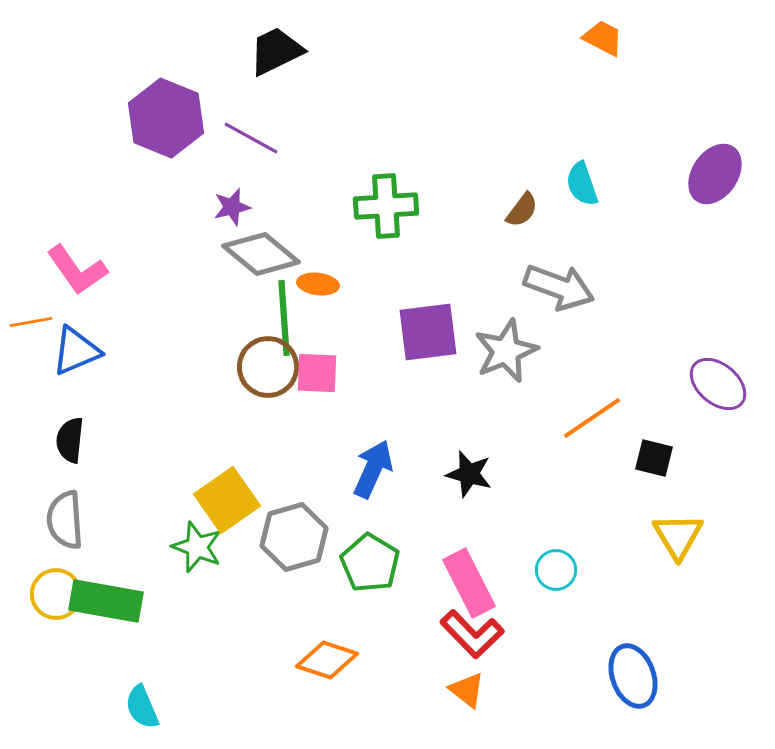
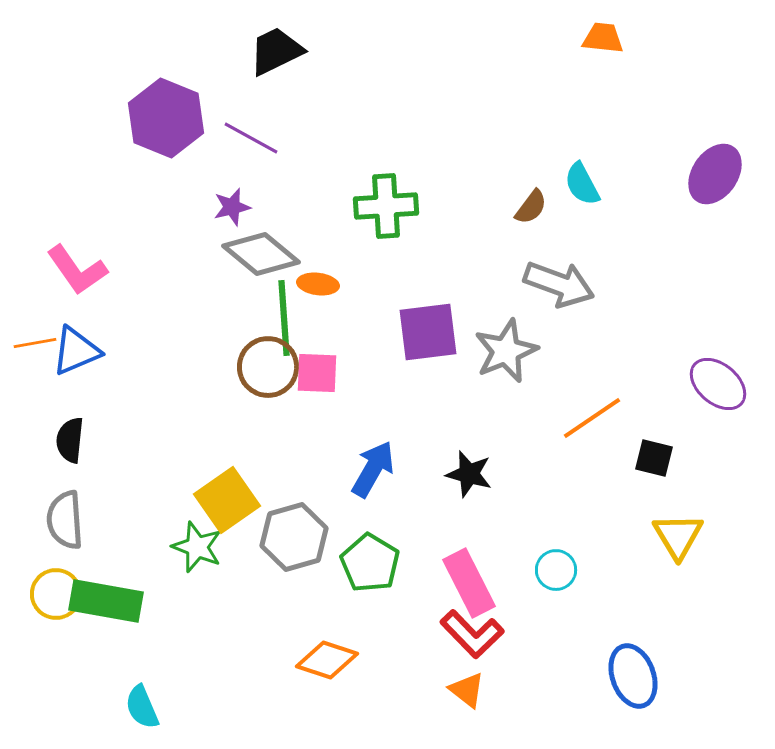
orange trapezoid at (603, 38): rotated 21 degrees counterclockwise
cyan semicircle at (582, 184): rotated 9 degrees counterclockwise
brown semicircle at (522, 210): moved 9 px right, 3 px up
gray arrow at (559, 287): moved 3 px up
orange line at (31, 322): moved 4 px right, 21 px down
blue arrow at (373, 469): rotated 6 degrees clockwise
